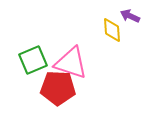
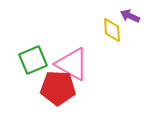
pink triangle: moved 1 px right, 1 px down; rotated 12 degrees clockwise
